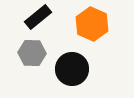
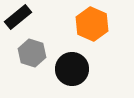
black rectangle: moved 20 px left
gray hexagon: rotated 16 degrees clockwise
